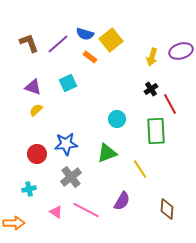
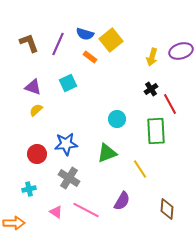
purple line: rotated 25 degrees counterclockwise
gray cross: moved 2 px left, 1 px down; rotated 20 degrees counterclockwise
